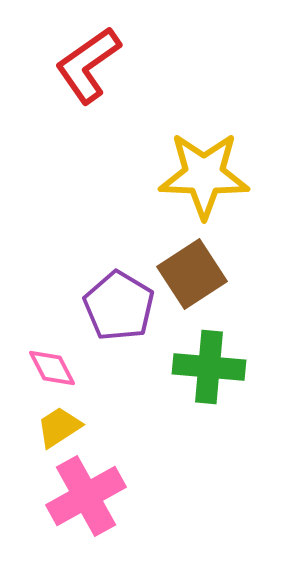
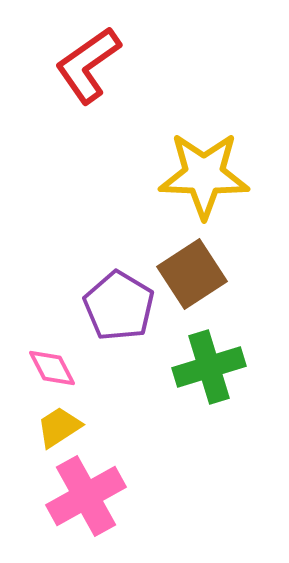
green cross: rotated 22 degrees counterclockwise
